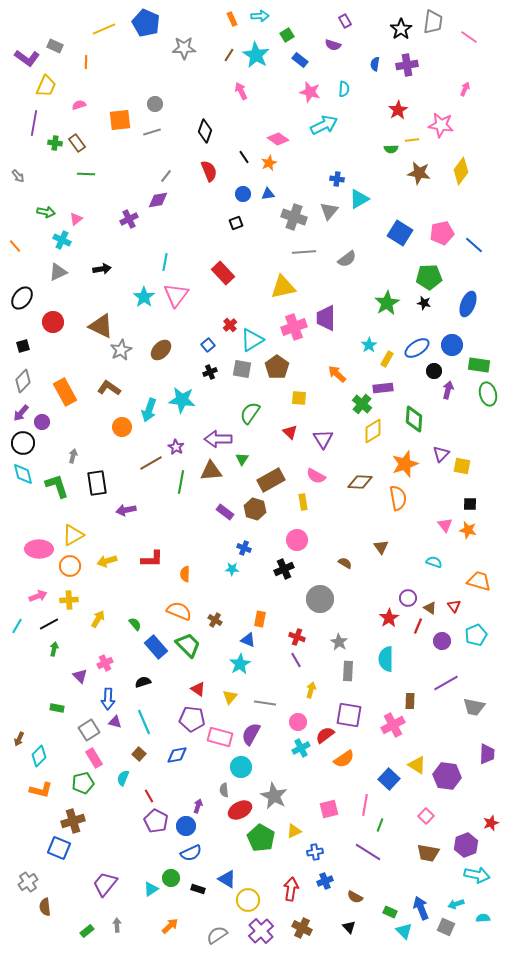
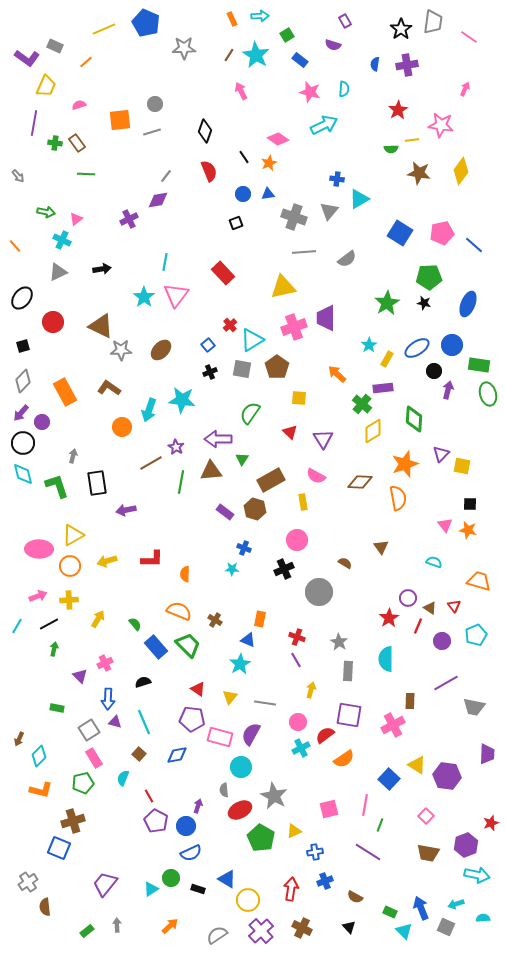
orange line at (86, 62): rotated 48 degrees clockwise
gray star at (121, 350): rotated 25 degrees clockwise
gray circle at (320, 599): moved 1 px left, 7 px up
